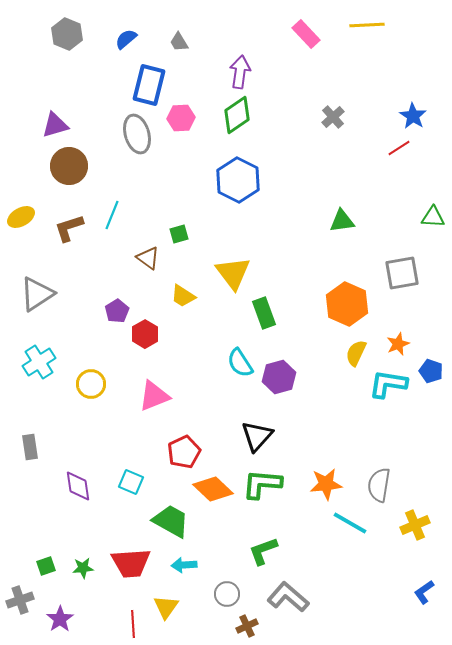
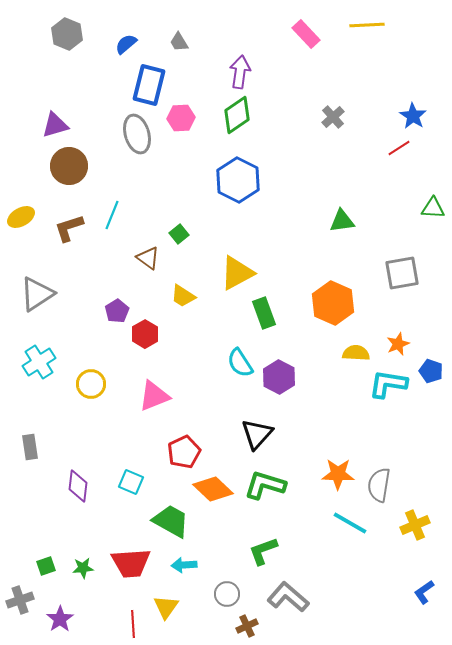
blue semicircle at (126, 39): moved 5 px down
green triangle at (433, 217): moved 9 px up
green square at (179, 234): rotated 24 degrees counterclockwise
yellow triangle at (233, 273): moved 4 px right; rotated 39 degrees clockwise
orange hexagon at (347, 304): moved 14 px left, 1 px up
yellow semicircle at (356, 353): rotated 68 degrees clockwise
purple hexagon at (279, 377): rotated 16 degrees counterclockwise
black triangle at (257, 436): moved 2 px up
green L-shape at (262, 484): moved 3 px right, 1 px down; rotated 12 degrees clockwise
orange star at (326, 484): moved 12 px right, 10 px up; rotated 8 degrees clockwise
purple diamond at (78, 486): rotated 16 degrees clockwise
